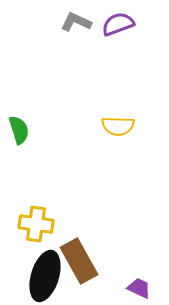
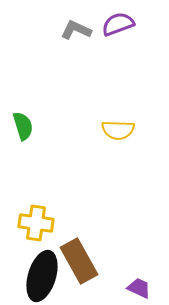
gray L-shape: moved 8 px down
yellow semicircle: moved 4 px down
green semicircle: moved 4 px right, 4 px up
yellow cross: moved 1 px up
black ellipse: moved 3 px left
